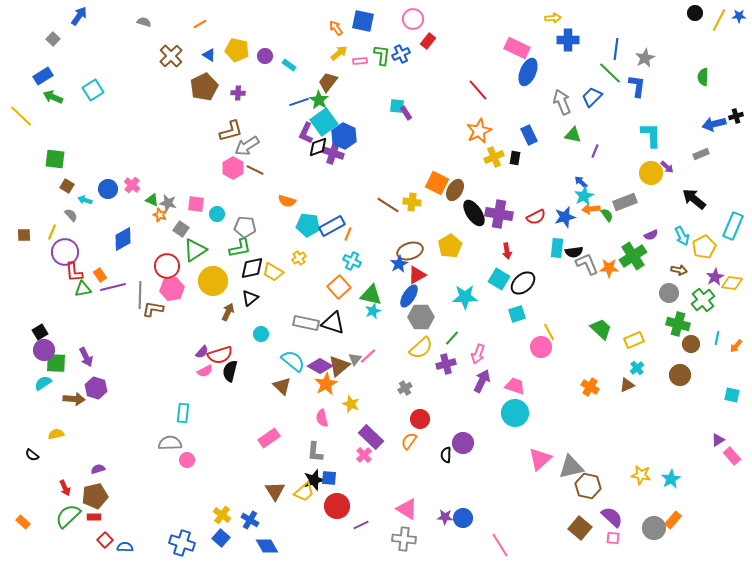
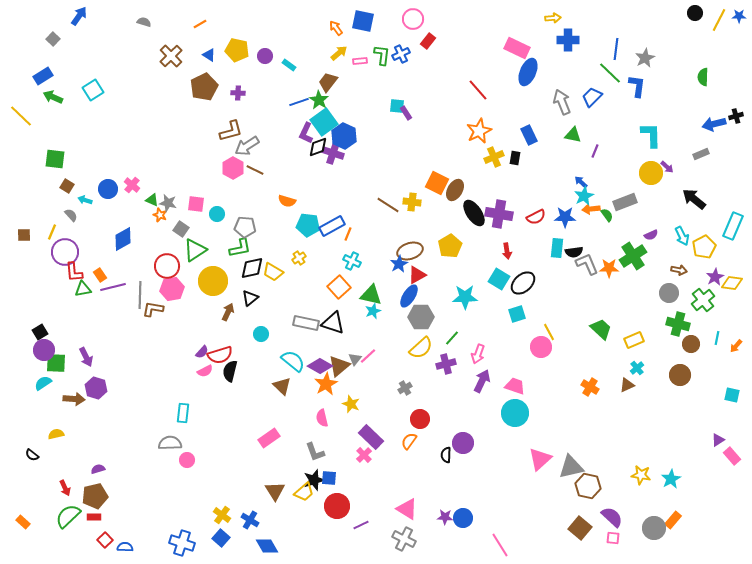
blue star at (565, 217): rotated 15 degrees clockwise
gray L-shape at (315, 452): rotated 25 degrees counterclockwise
gray cross at (404, 539): rotated 20 degrees clockwise
